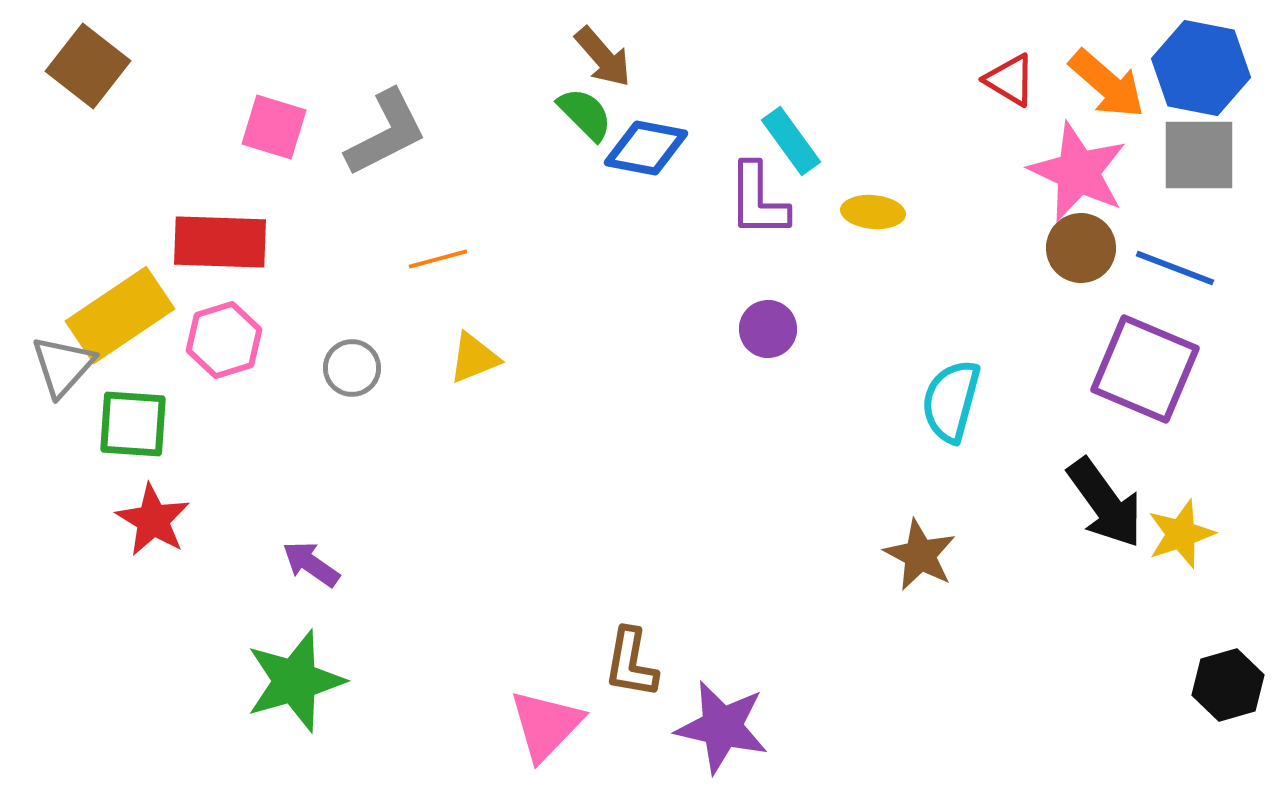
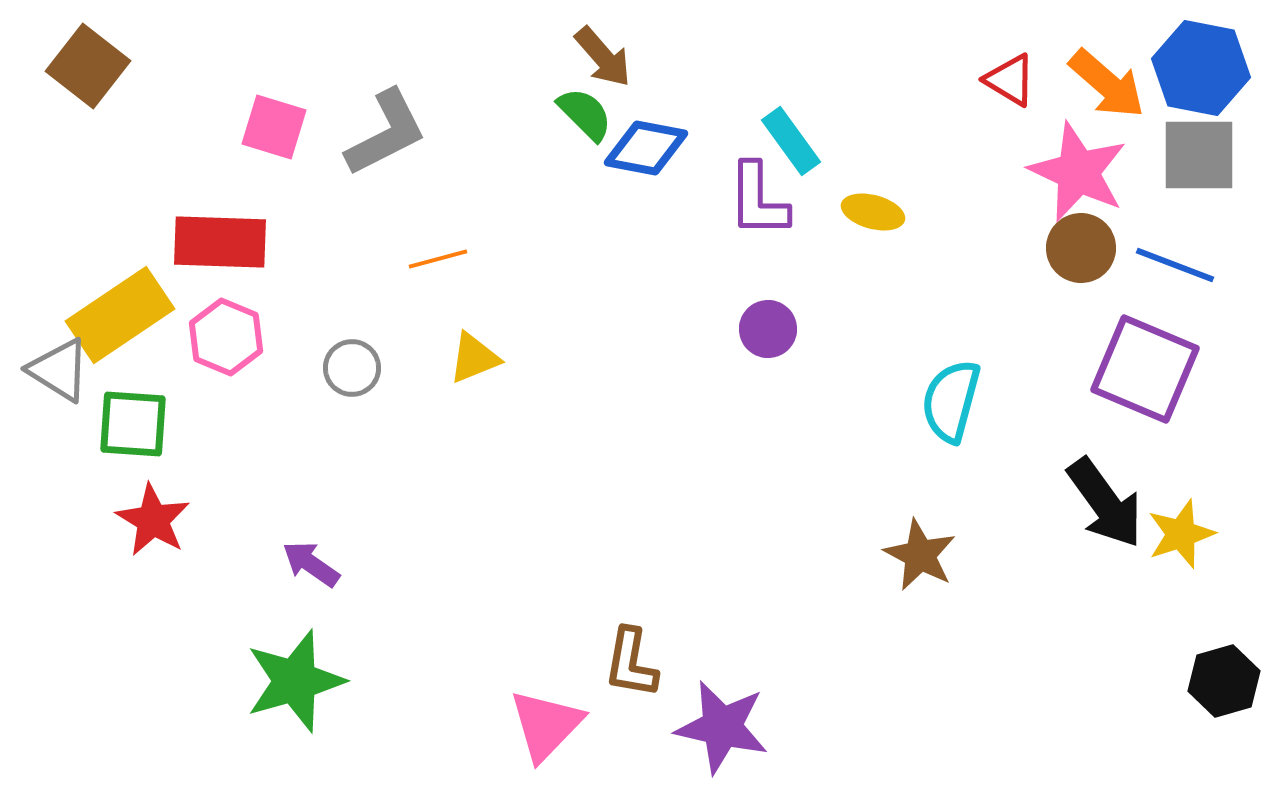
yellow ellipse: rotated 10 degrees clockwise
blue line: moved 3 px up
pink hexagon: moved 2 px right, 3 px up; rotated 20 degrees counterclockwise
gray triangle: moved 4 px left, 4 px down; rotated 40 degrees counterclockwise
black hexagon: moved 4 px left, 4 px up
